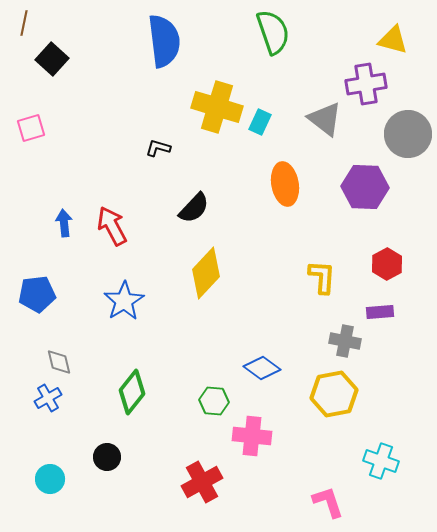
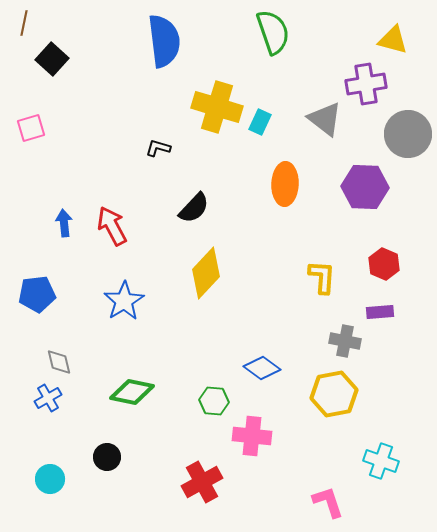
orange ellipse: rotated 12 degrees clockwise
red hexagon: moved 3 px left; rotated 8 degrees counterclockwise
green diamond: rotated 63 degrees clockwise
